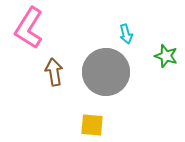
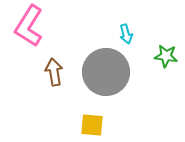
pink L-shape: moved 2 px up
green star: rotated 10 degrees counterclockwise
